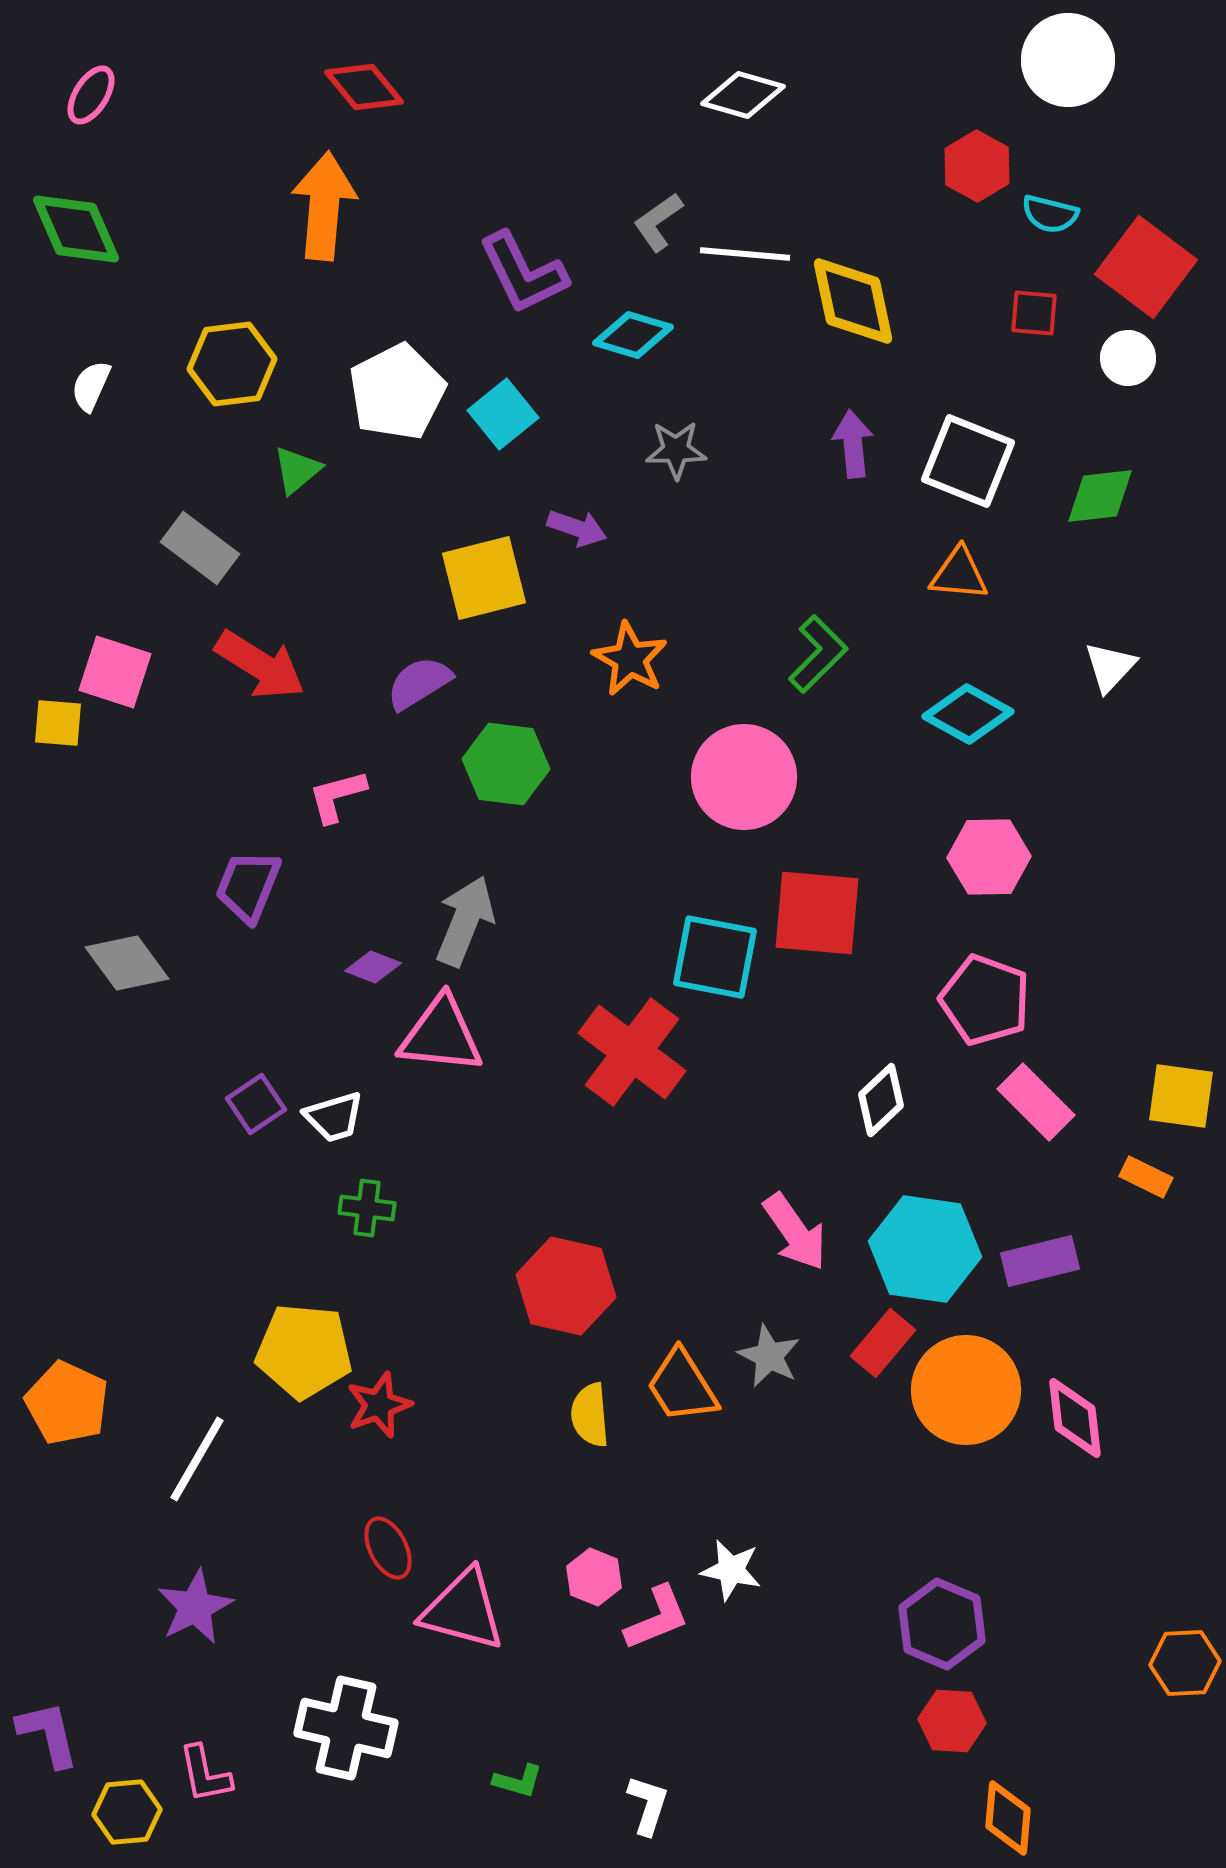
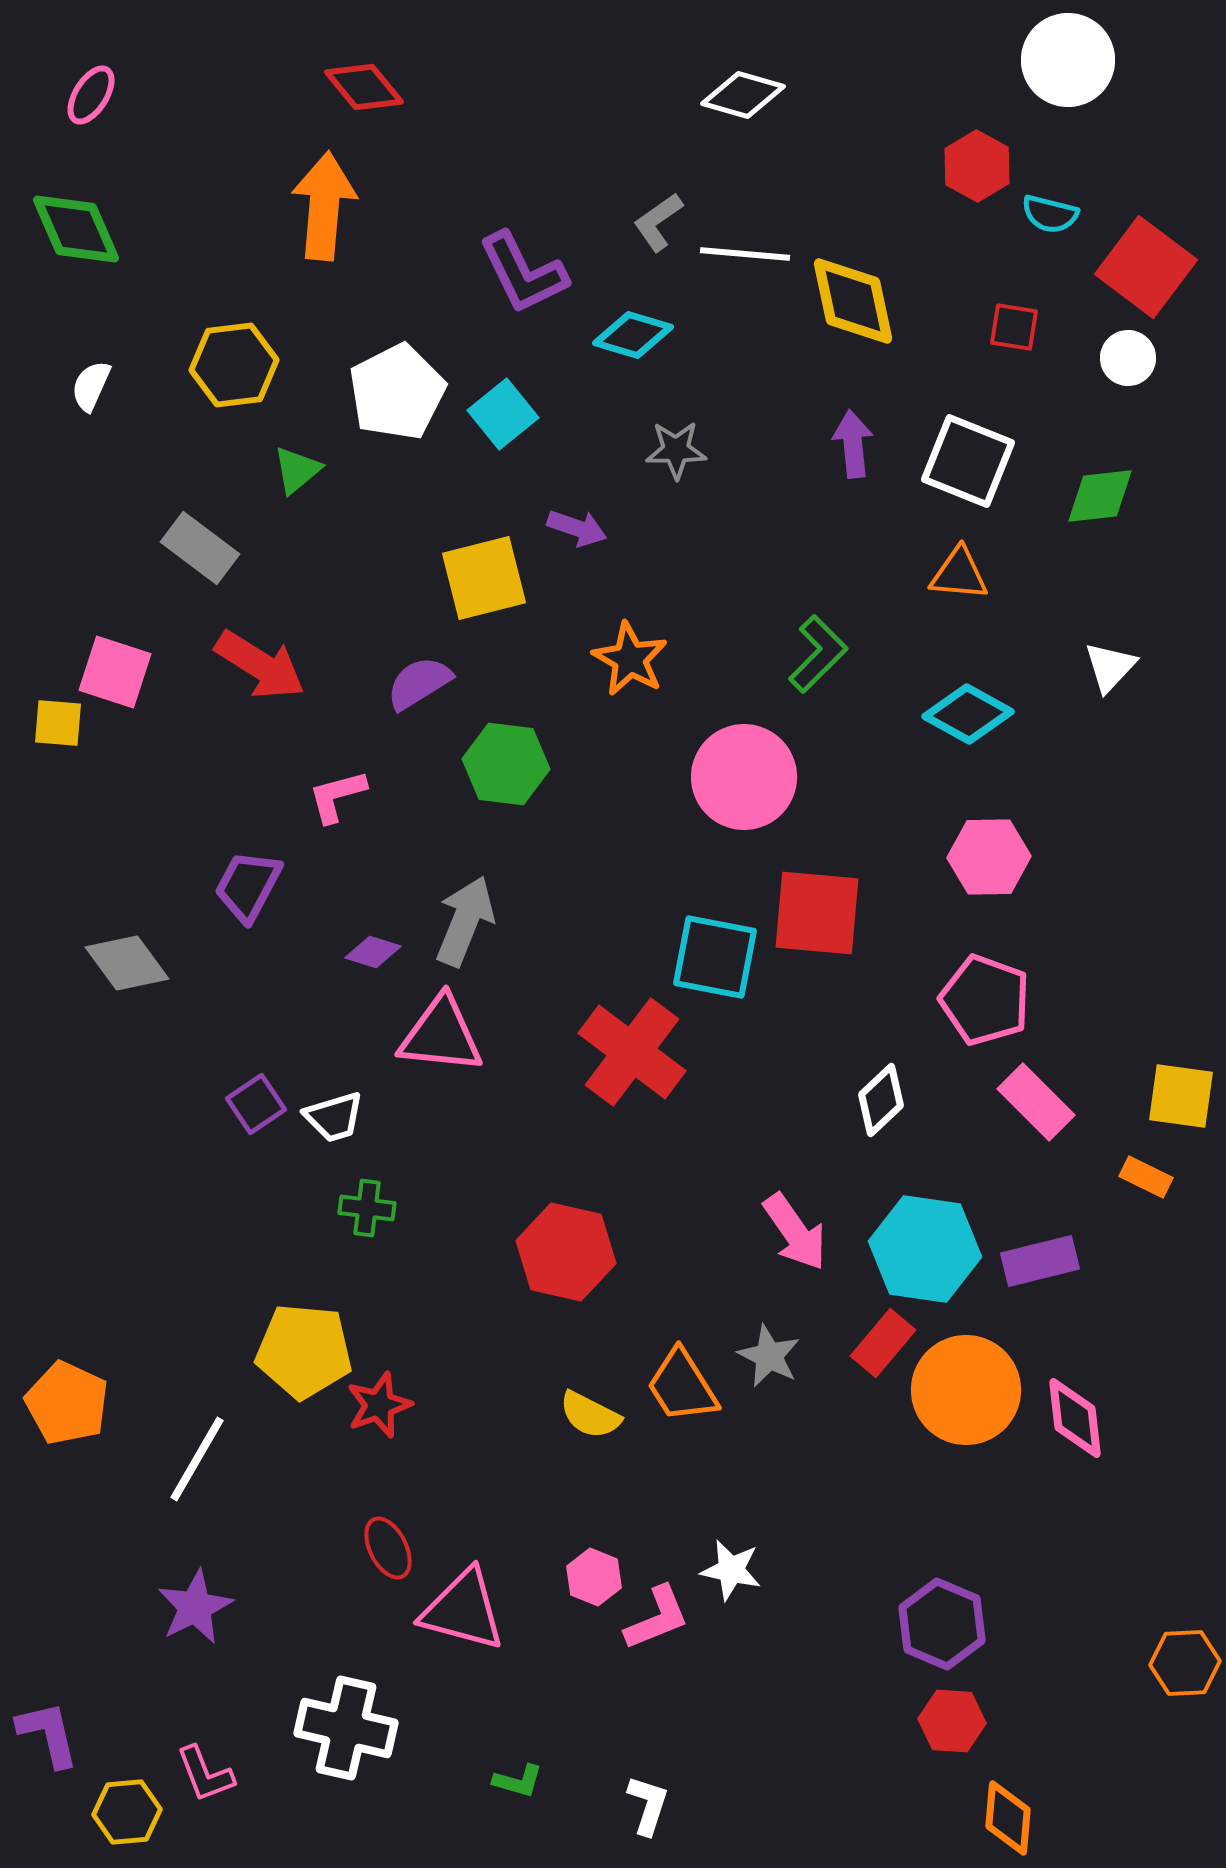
red square at (1034, 313): moved 20 px left, 14 px down; rotated 4 degrees clockwise
yellow hexagon at (232, 364): moved 2 px right, 1 px down
purple trapezoid at (248, 886): rotated 6 degrees clockwise
purple diamond at (373, 967): moved 15 px up; rotated 4 degrees counterclockwise
red hexagon at (566, 1286): moved 34 px up
yellow semicircle at (590, 1415): rotated 58 degrees counterclockwise
pink L-shape at (205, 1774): rotated 10 degrees counterclockwise
